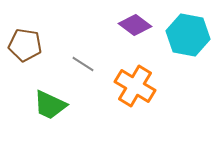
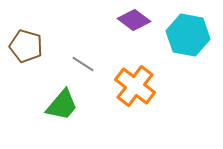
purple diamond: moved 1 px left, 5 px up
brown pentagon: moved 1 px right, 1 px down; rotated 8 degrees clockwise
orange cross: rotated 6 degrees clockwise
green trapezoid: moved 12 px right; rotated 75 degrees counterclockwise
